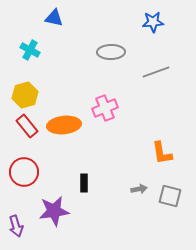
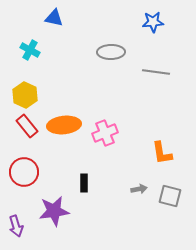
gray line: rotated 28 degrees clockwise
yellow hexagon: rotated 20 degrees counterclockwise
pink cross: moved 25 px down
